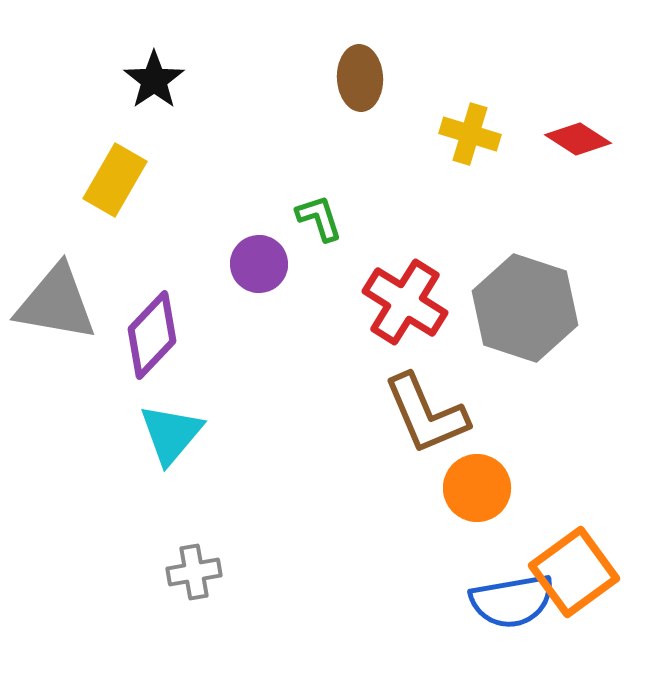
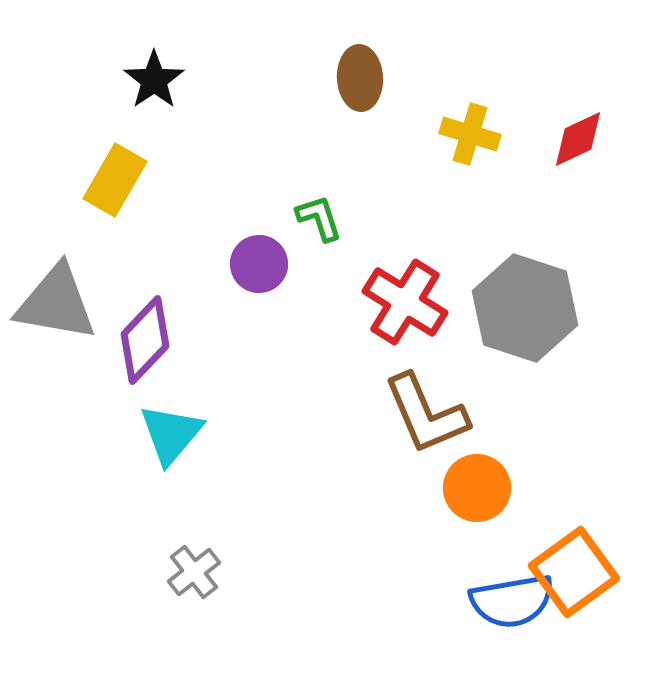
red diamond: rotated 58 degrees counterclockwise
purple diamond: moved 7 px left, 5 px down
gray cross: rotated 28 degrees counterclockwise
